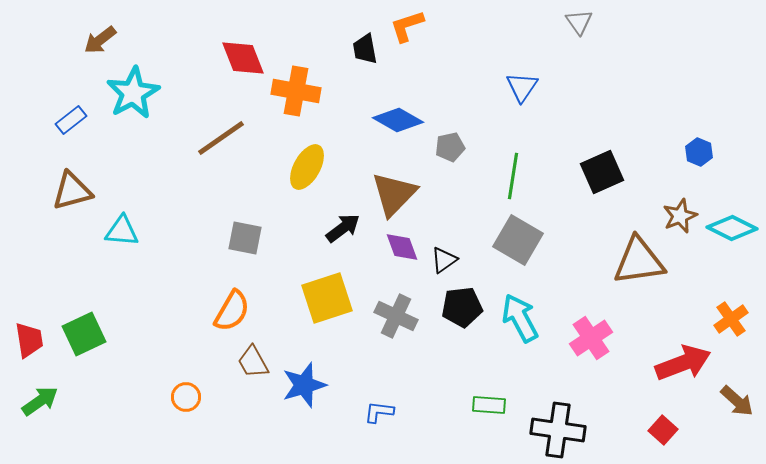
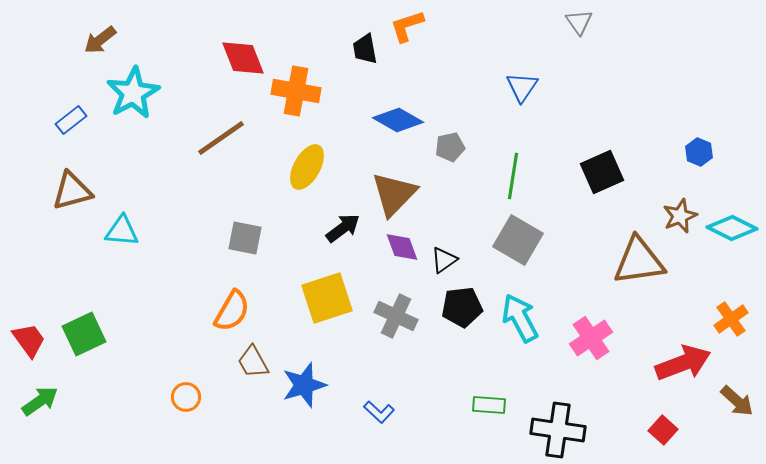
red trapezoid at (29, 340): rotated 27 degrees counterclockwise
blue L-shape at (379, 412): rotated 144 degrees counterclockwise
